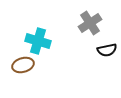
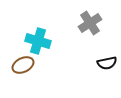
black semicircle: moved 13 px down
brown ellipse: rotated 10 degrees counterclockwise
